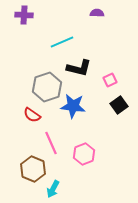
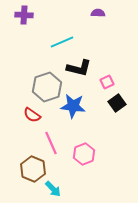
purple semicircle: moved 1 px right
pink square: moved 3 px left, 2 px down
black square: moved 2 px left, 2 px up
cyan arrow: rotated 72 degrees counterclockwise
